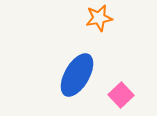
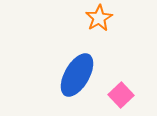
orange star: rotated 20 degrees counterclockwise
